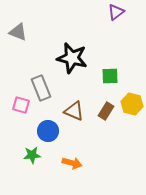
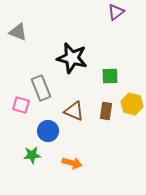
brown rectangle: rotated 24 degrees counterclockwise
